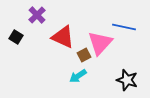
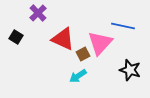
purple cross: moved 1 px right, 2 px up
blue line: moved 1 px left, 1 px up
red triangle: moved 2 px down
brown square: moved 1 px left, 1 px up
black star: moved 3 px right, 10 px up
